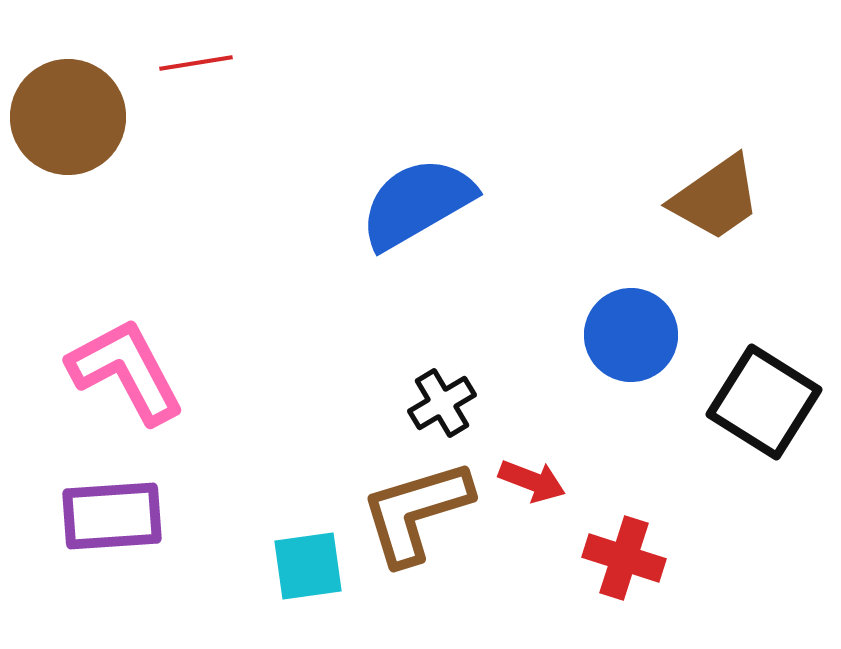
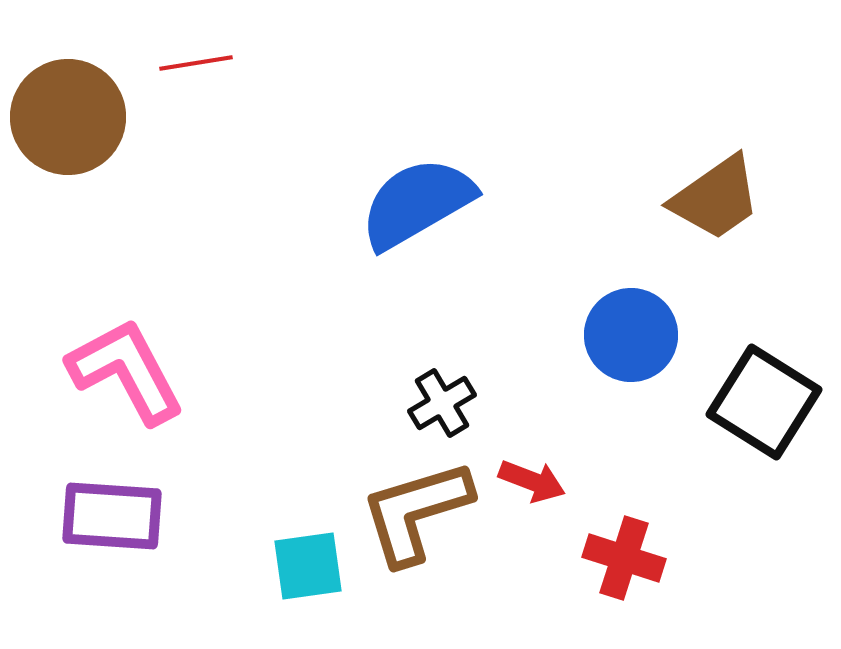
purple rectangle: rotated 8 degrees clockwise
